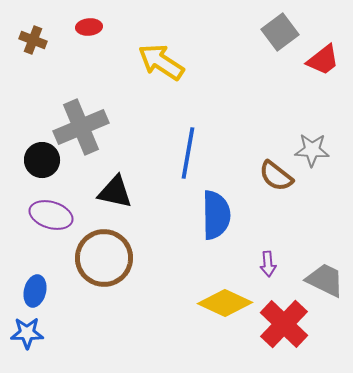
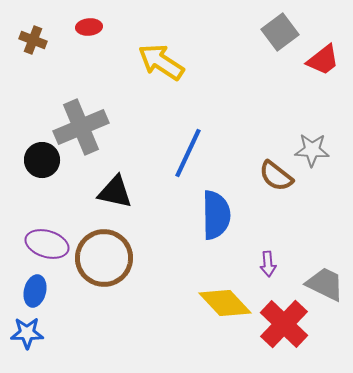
blue line: rotated 15 degrees clockwise
purple ellipse: moved 4 px left, 29 px down
gray trapezoid: moved 4 px down
yellow diamond: rotated 22 degrees clockwise
